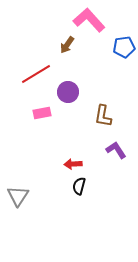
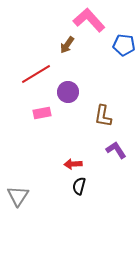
blue pentagon: moved 2 px up; rotated 15 degrees clockwise
